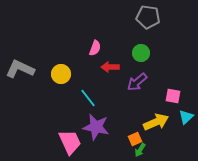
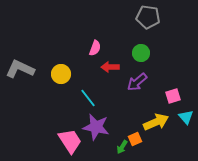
pink square: rotated 28 degrees counterclockwise
cyan triangle: rotated 28 degrees counterclockwise
pink trapezoid: moved 1 px up; rotated 8 degrees counterclockwise
green arrow: moved 18 px left, 3 px up
